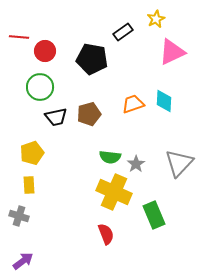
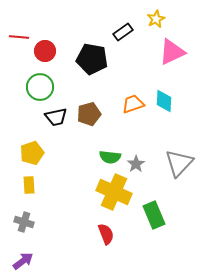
gray cross: moved 5 px right, 6 px down
